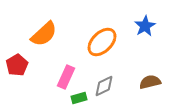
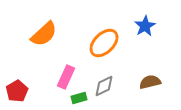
orange ellipse: moved 2 px right, 1 px down
red pentagon: moved 26 px down
